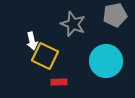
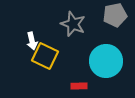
red rectangle: moved 20 px right, 4 px down
